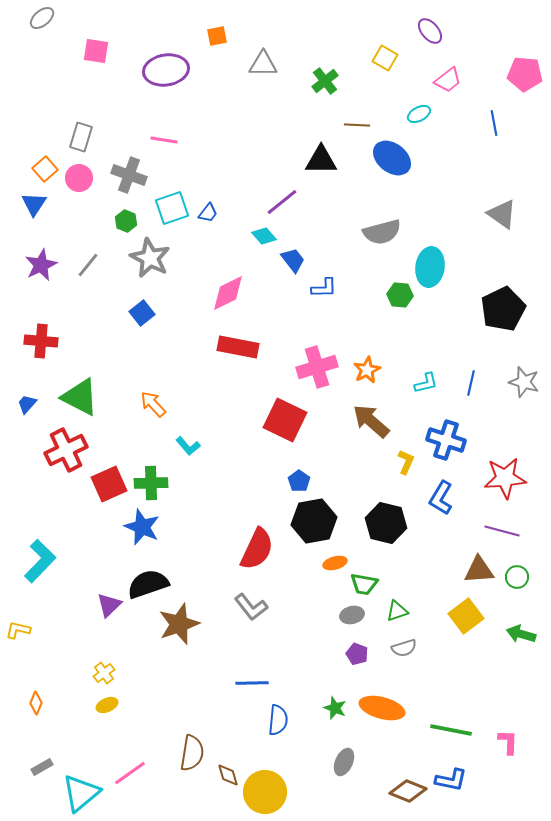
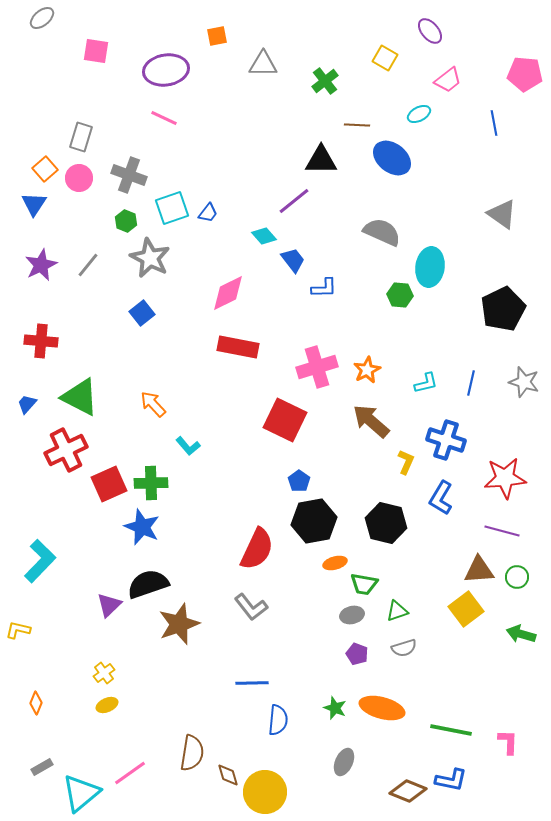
pink line at (164, 140): moved 22 px up; rotated 16 degrees clockwise
purple line at (282, 202): moved 12 px right, 1 px up
gray semicircle at (382, 232): rotated 141 degrees counterclockwise
yellow square at (466, 616): moved 7 px up
